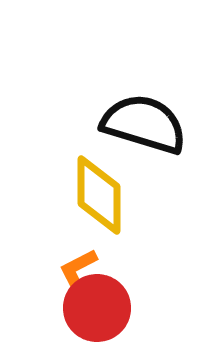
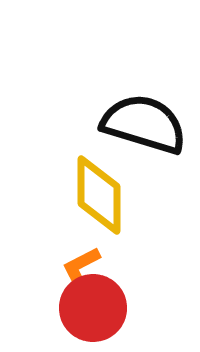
orange L-shape: moved 3 px right, 2 px up
red circle: moved 4 px left
